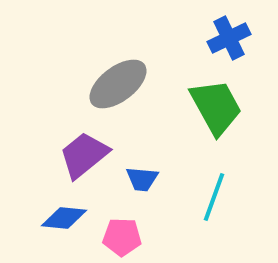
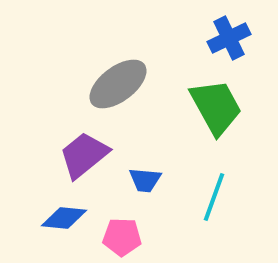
blue trapezoid: moved 3 px right, 1 px down
